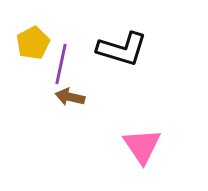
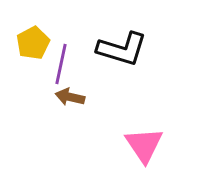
pink triangle: moved 2 px right, 1 px up
